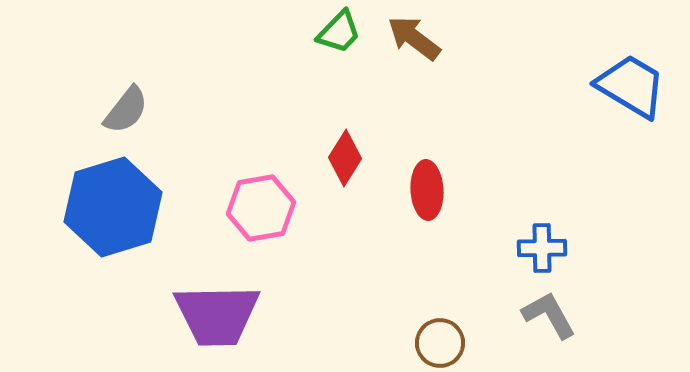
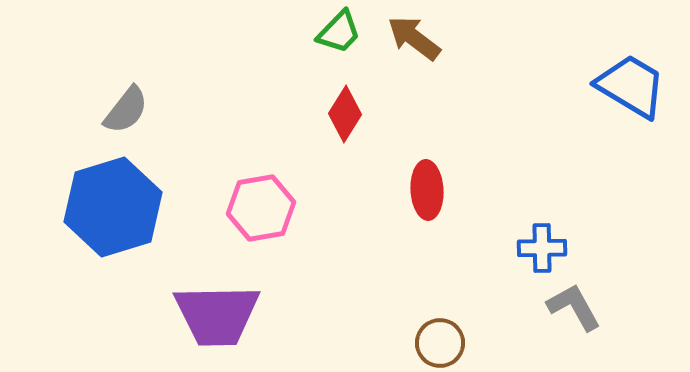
red diamond: moved 44 px up
gray L-shape: moved 25 px right, 8 px up
